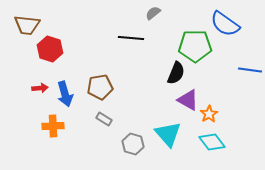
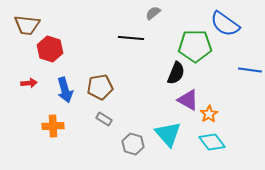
red arrow: moved 11 px left, 5 px up
blue arrow: moved 4 px up
